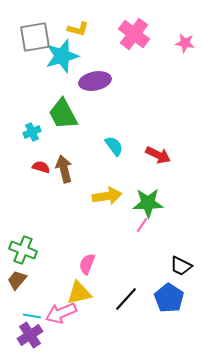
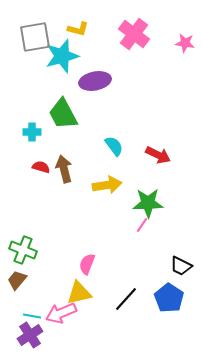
cyan cross: rotated 24 degrees clockwise
yellow arrow: moved 11 px up
